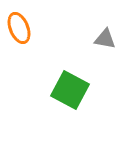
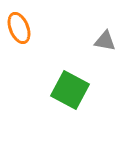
gray triangle: moved 2 px down
